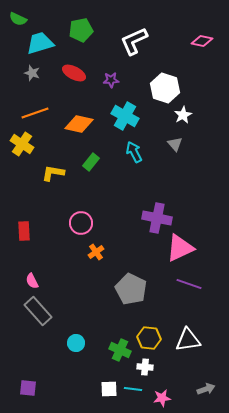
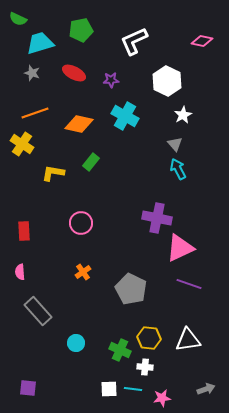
white hexagon: moved 2 px right, 7 px up; rotated 8 degrees clockwise
cyan arrow: moved 44 px right, 17 px down
orange cross: moved 13 px left, 20 px down
pink semicircle: moved 12 px left, 9 px up; rotated 21 degrees clockwise
